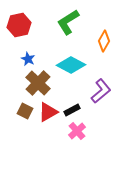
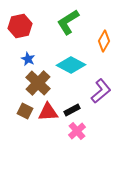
red hexagon: moved 1 px right, 1 px down
red triangle: rotated 25 degrees clockwise
